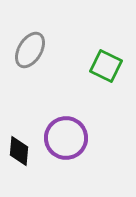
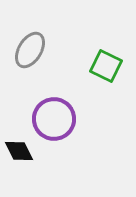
purple circle: moved 12 px left, 19 px up
black diamond: rotated 32 degrees counterclockwise
